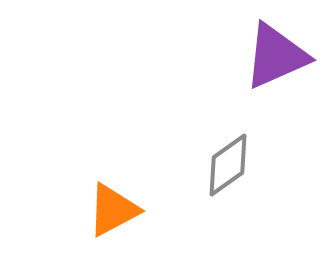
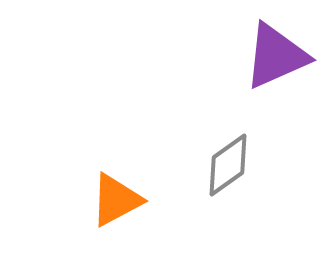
orange triangle: moved 3 px right, 10 px up
